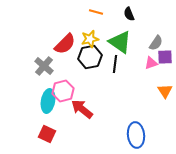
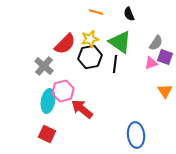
purple square: rotated 21 degrees clockwise
